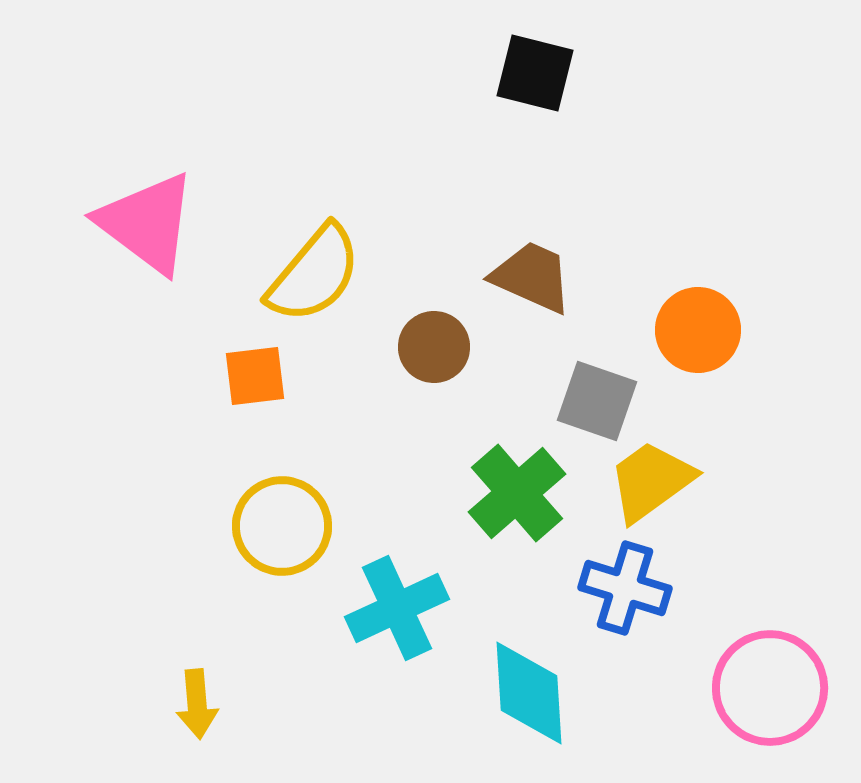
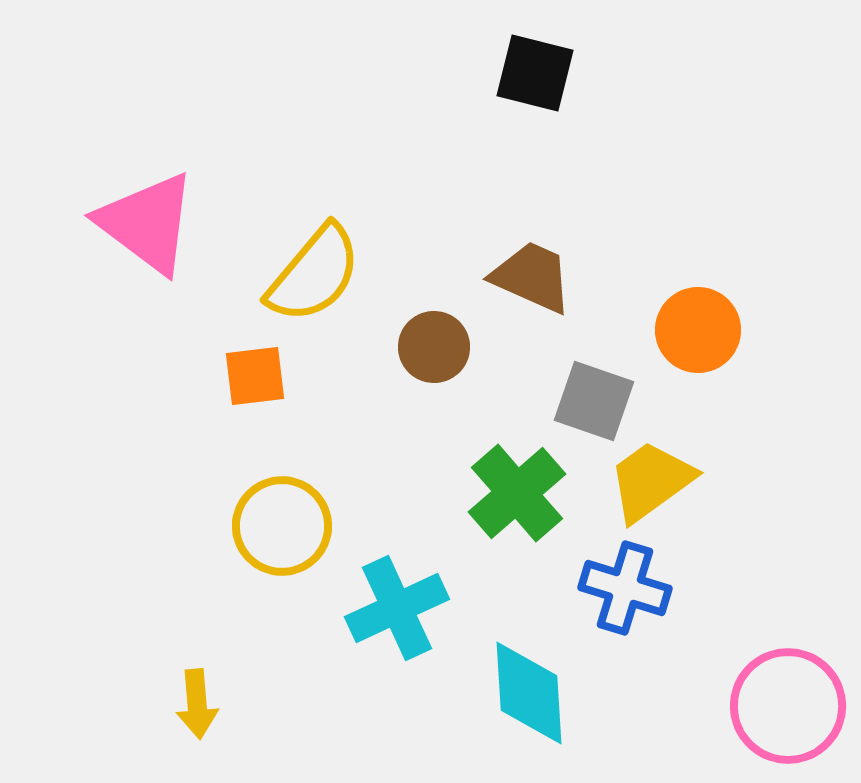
gray square: moved 3 px left
pink circle: moved 18 px right, 18 px down
